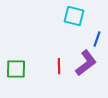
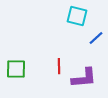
cyan square: moved 3 px right
blue line: moved 1 px left, 1 px up; rotated 28 degrees clockwise
purple L-shape: moved 2 px left, 15 px down; rotated 32 degrees clockwise
